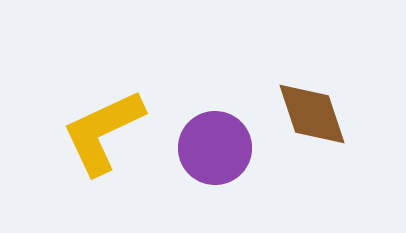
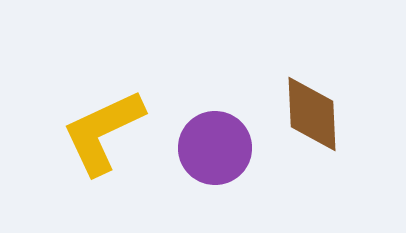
brown diamond: rotated 16 degrees clockwise
